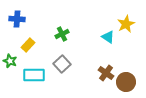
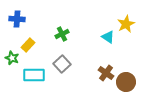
green star: moved 2 px right, 3 px up
